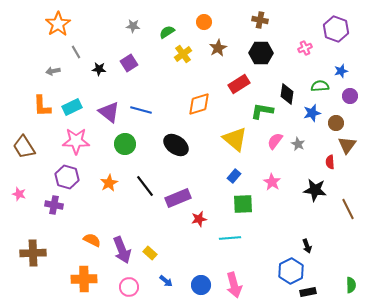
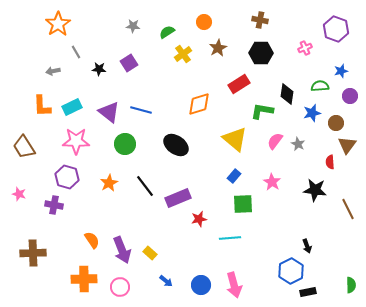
orange semicircle at (92, 240): rotated 30 degrees clockwise
pink circle at (129, 287): moved 9 px left
